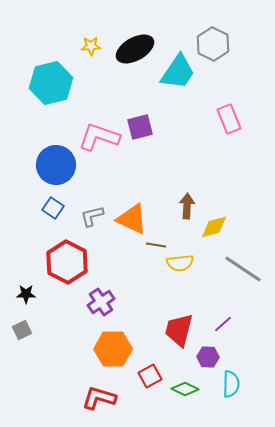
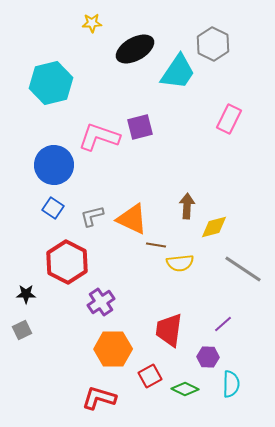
yellow star: moved 1 px right, 23 px up
pink rectangle: rotated 48 degrees clockwise
blue circle: moved 2 px left
red trapezoid: moved 10 px left; rotated 6 degrees counterclockwise
